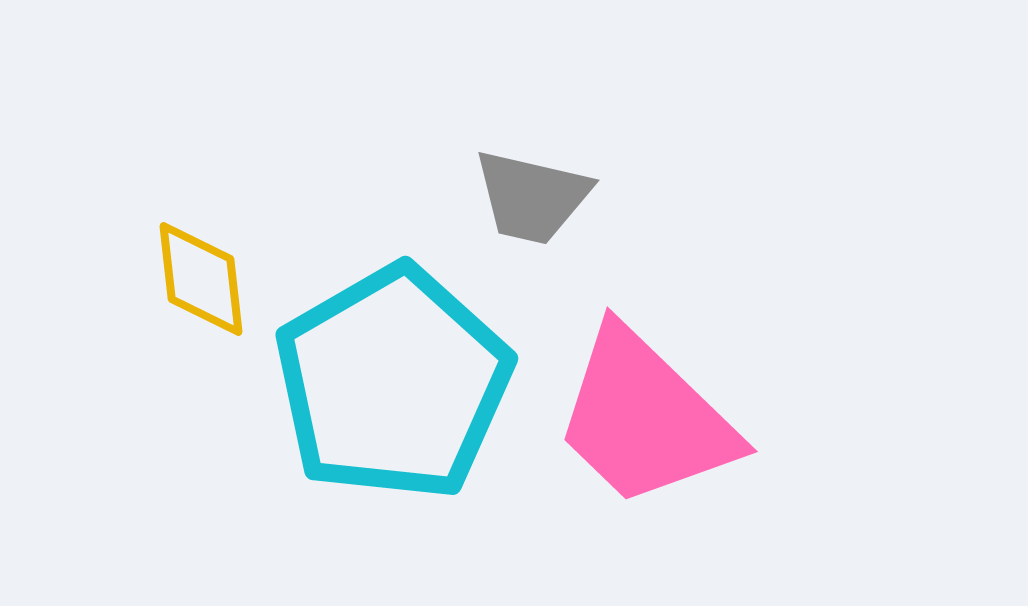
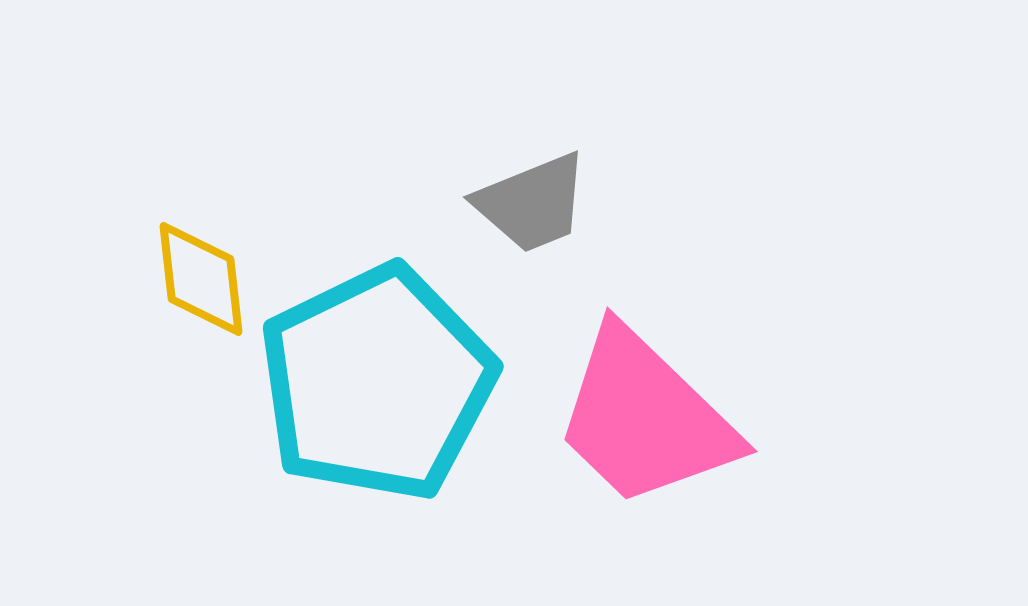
gray trapezoid: moved 6 px down; rotated 35 degrees counterclockwise
cyan pentagon: moved 16 px left; rotated 4 degrees clockwise
